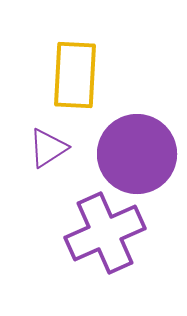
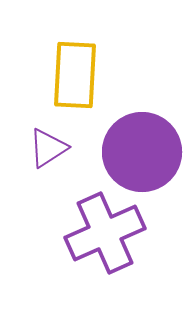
purple circle: moved 5 px right, 2 px up
